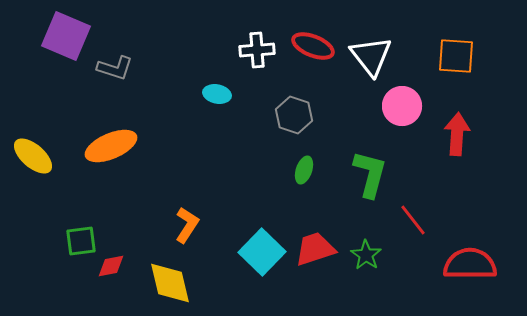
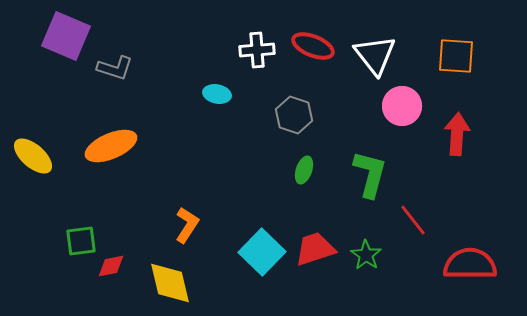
white triangle: moved 4 px right, 1 px up
